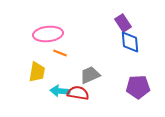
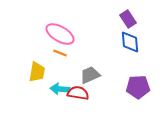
purple rectangle: moved 5 px right, 4 px up
pink ellipse: moved 12 px right; rotated 36 degrees clockwise
cyan arrow: moved 2 px up
